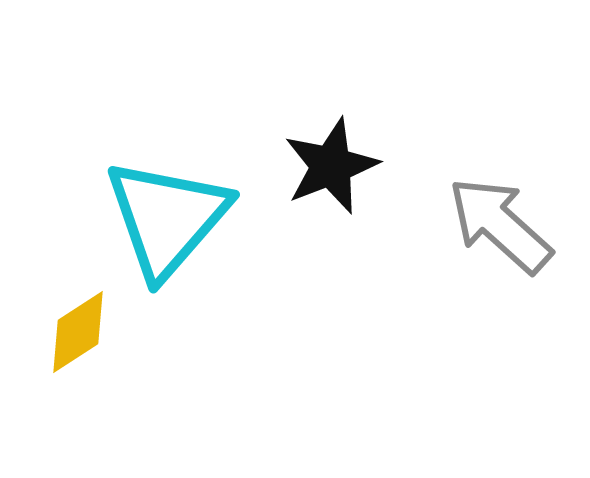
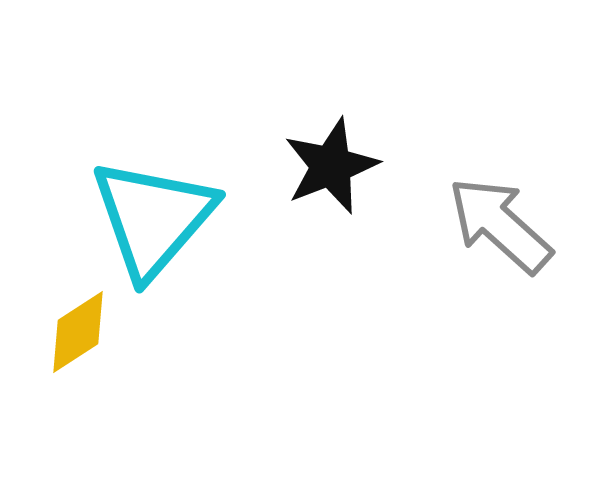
cyan triangle: moved 14 px left
